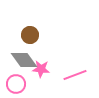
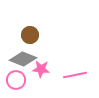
gray diamond: moved 1 px left, 1 px up; rotated 32 degrees counterclockwise
pink line: rotated 10 degrees clockwise
pink circle: moved 4 px up
